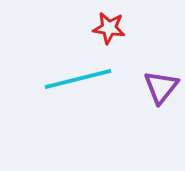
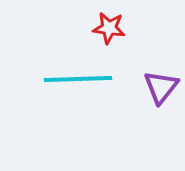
cyan line: rotated 12 degrees clockwise
